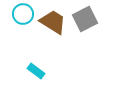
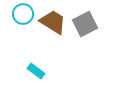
gray square: moved 5 px down
